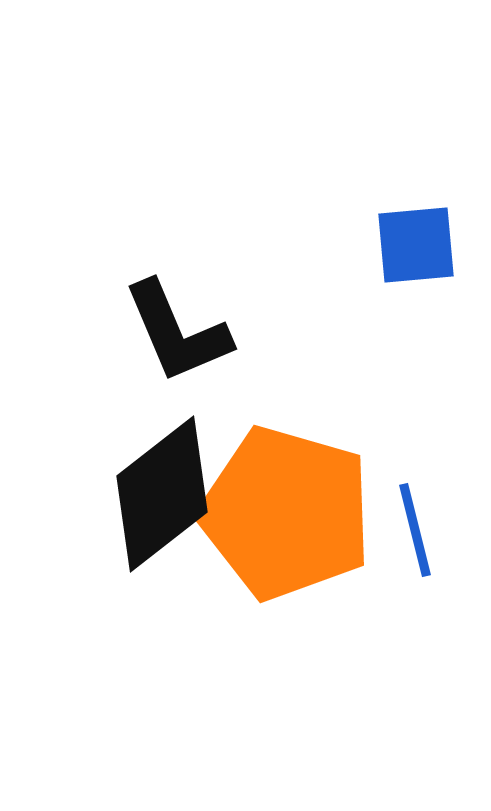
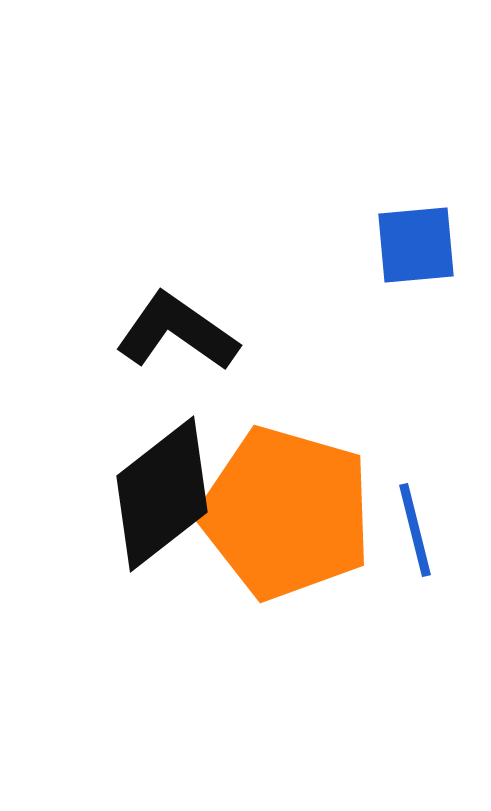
black L-shape: rotated 148 degrees clockwise
